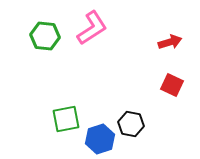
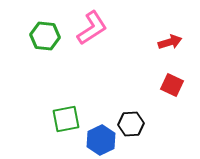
black hexagon: rotated 15 degrees counterclockwise
blue hexagon: moved 1 px right, 1 px down; rotated 8 degrees counterclockwise
